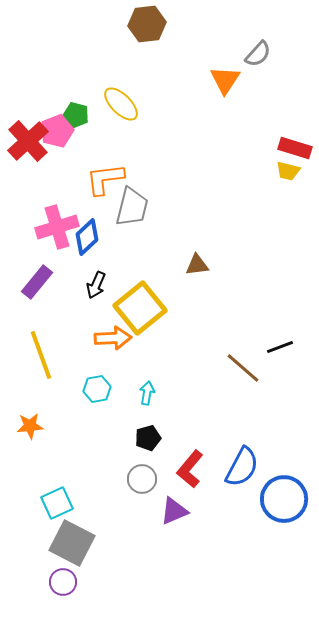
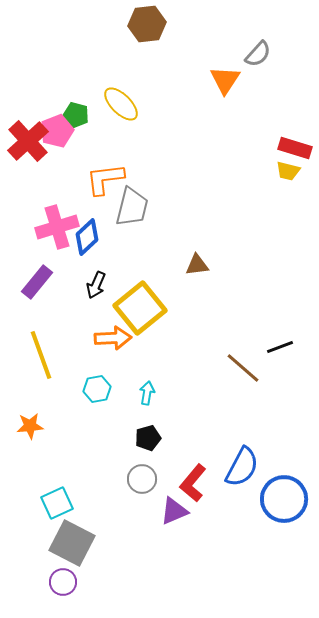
red L-shape: moved 3 px right, 14 px down
